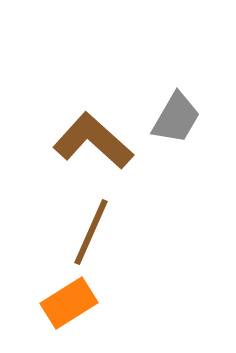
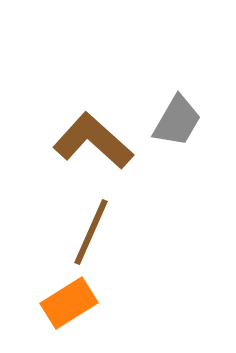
gray trapezoid: moved 1 px right, 3 px down
